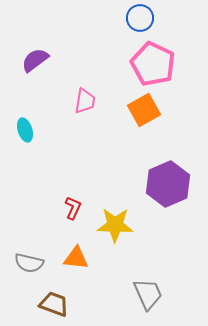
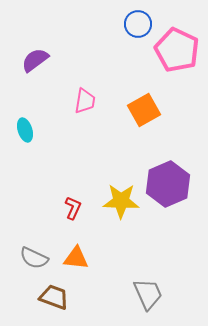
blue circle: moved 2 px left, 6 px down
pink pentagon: moved 24 px right, 14 px up
yellow star: moved 6 px right, 24 px up
gray semicircle: moved 5 px right, 5 px up; rotated 12 degrees clockwise
brown trapezoid: moved 7 px up
